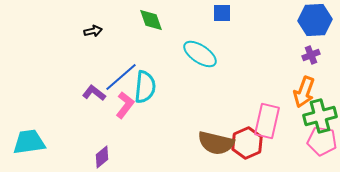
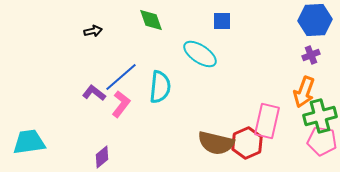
blue square: moved 8 px down
cyan semicircle: moved 15 px right
pink L-shape: moved 4 px left, 1 px up
